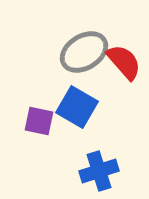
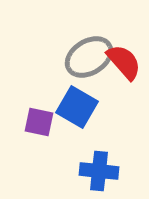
gray ellipse: moved 5 px right, 5 px down
purple square: moved 1 px down
blue cross: rotated 24 degrees clockwise
